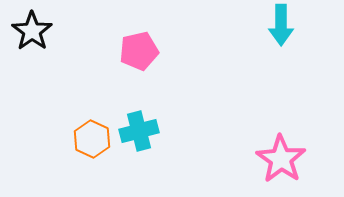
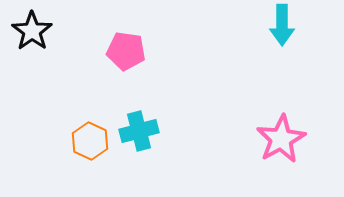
cyan arrow: moved 1 px right
pink pentagon: moved 13 px left; rotated 21 degrees clockwise
orange hexagon: moved 2 px left, 2 px down
pink star: moved 20 px up; rotated 9 degrees clockwise
